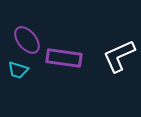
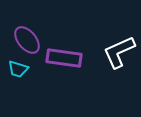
white L-shape: moved 4 px up
cyan trapezoid: moved 1 px up
